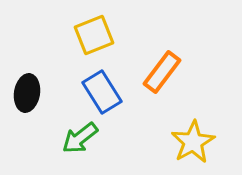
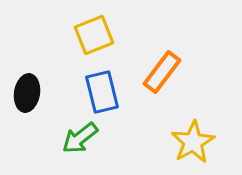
blue rectangle: rotated 18 degrees clockwise
